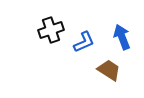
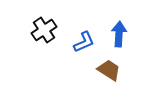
black cross: moved 7 px left; rotated 15 degrees counterclockwise
blue arrow: moved 3 px left, 3 px up; rotated 25 degrees clockwise
